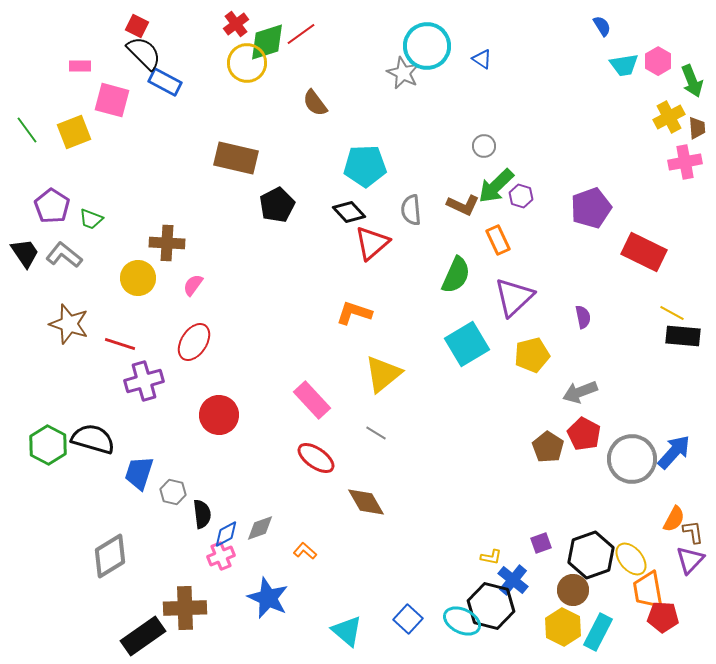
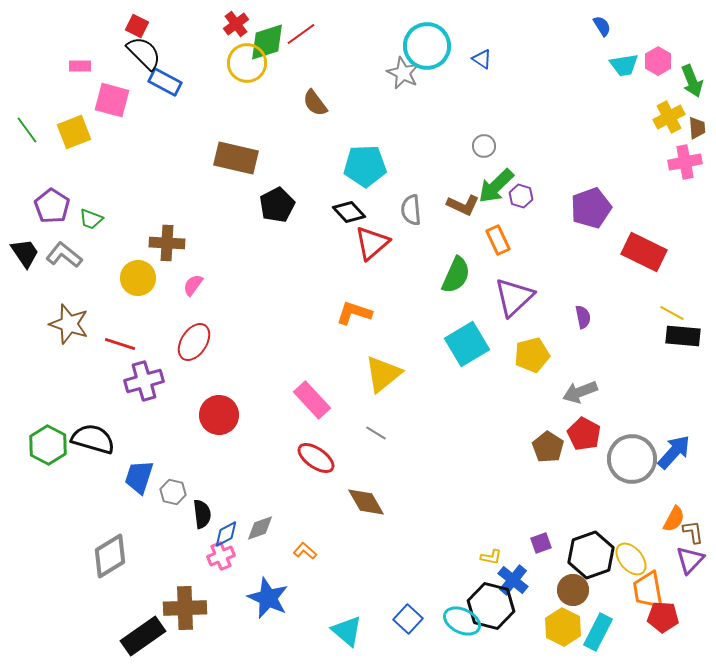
blue trapezoid at (139, 473): moved 4 px down
